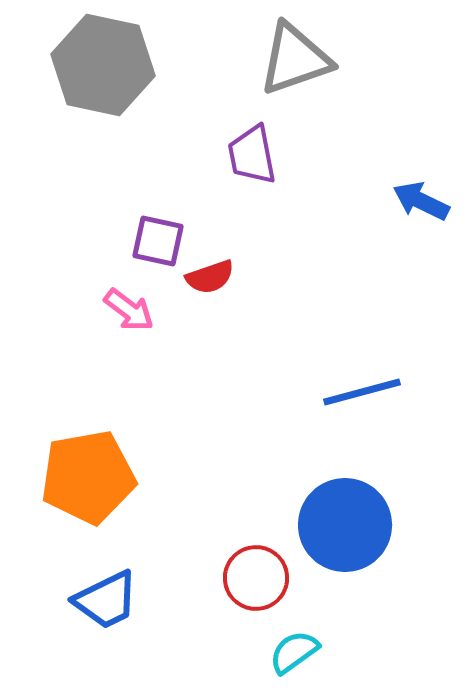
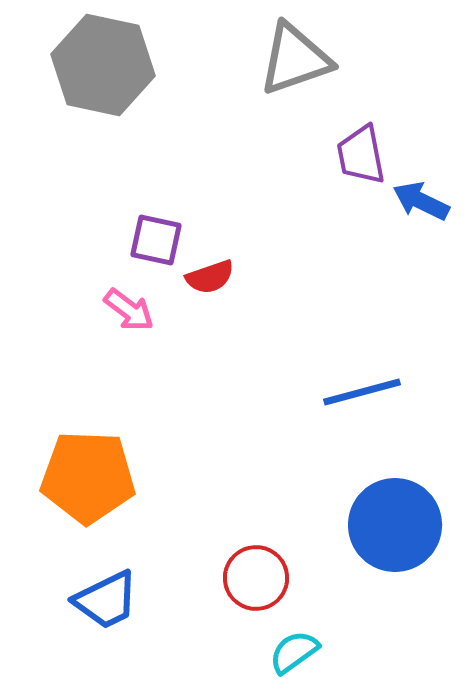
purple trapezoid: moved 109 px right
purple square: moved 2 px left, 1 px up
orange pentagon: rotated 12 degrees clockwise
blue circle: moved 50 px right
